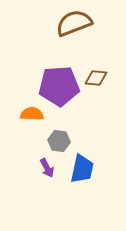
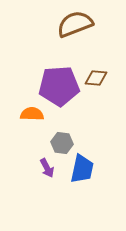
brown semicircle: moved 1 px right, 1 px down
gray hexagon: moved 3 px right, 2 px down
